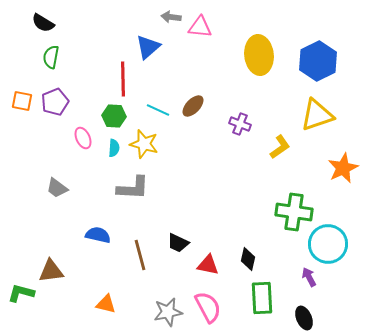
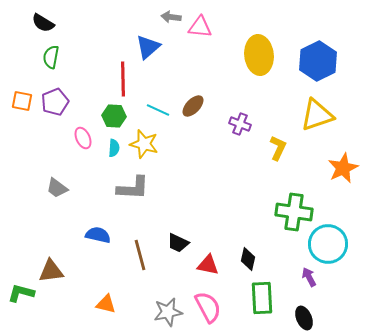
yellow L-shape: moved 2 px left, 1 px down; rotated 30 degrees counterclockwise
